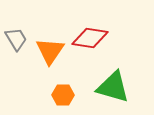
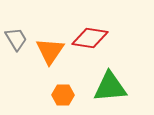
green triangle: moved 3 px left; rotated 21 degrees counterclockwise
